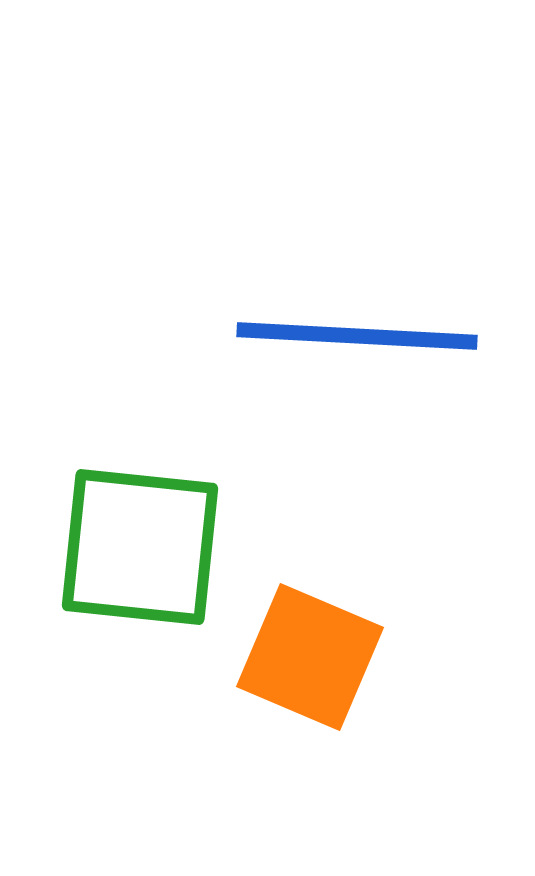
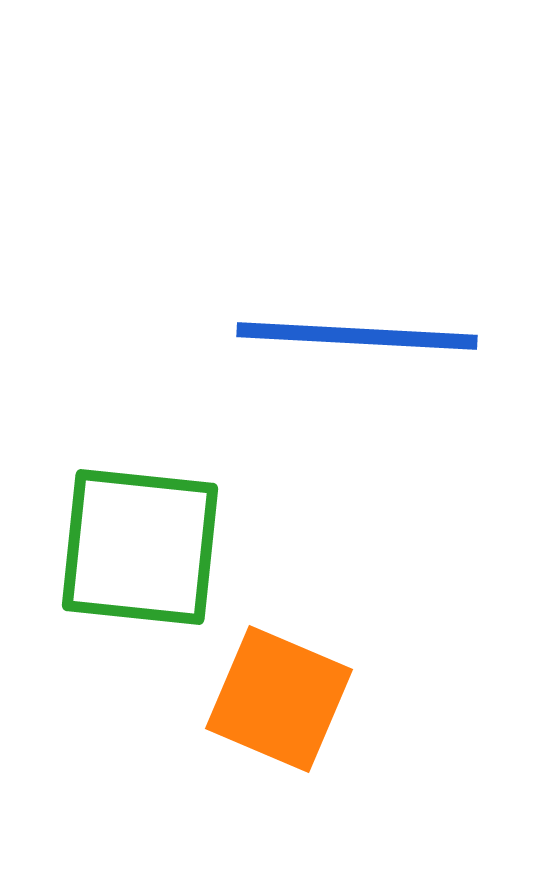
orange square: moved 31 px left, 42 px down
